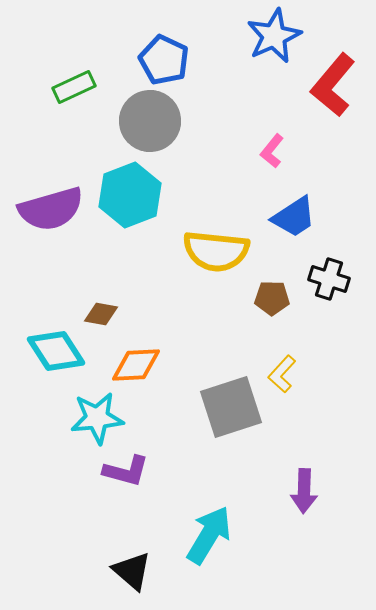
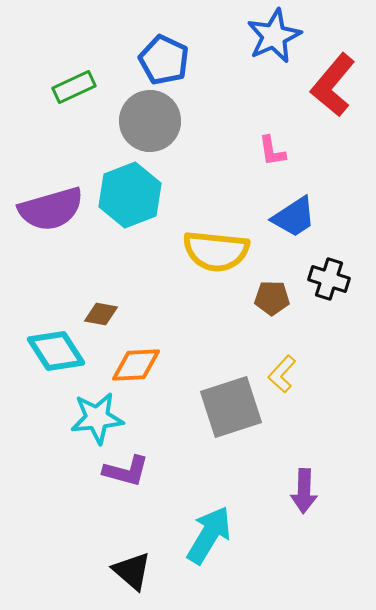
pink L-shape: rotated 48 degrees counterclockwise
